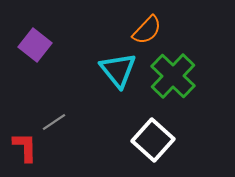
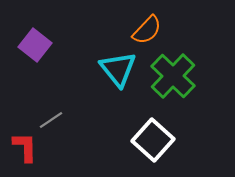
cyan triangle: moved 1 px up
gray line: moved 3 px left, 2 px up
